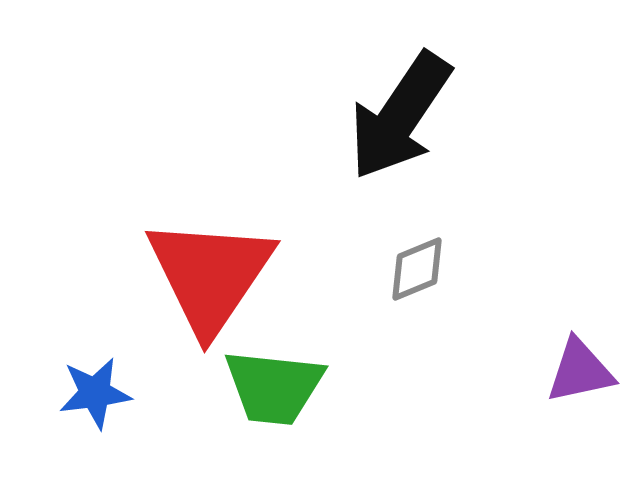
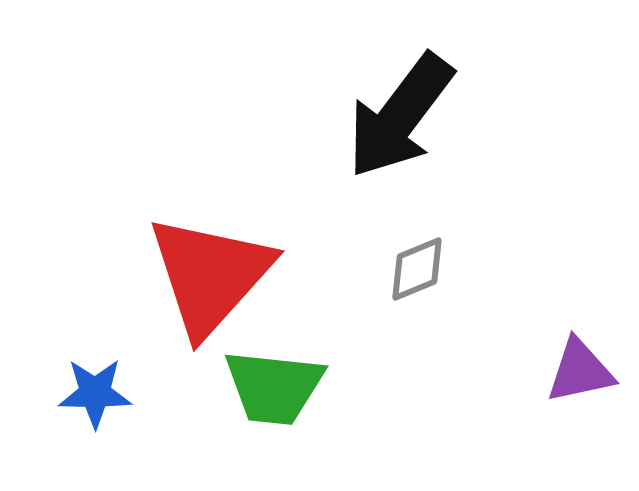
black arrow: rotated 3 degrees clockwise
red triangle: rotated 8 degrees clockwise
blue star: rotated 8 degrees clockwise
